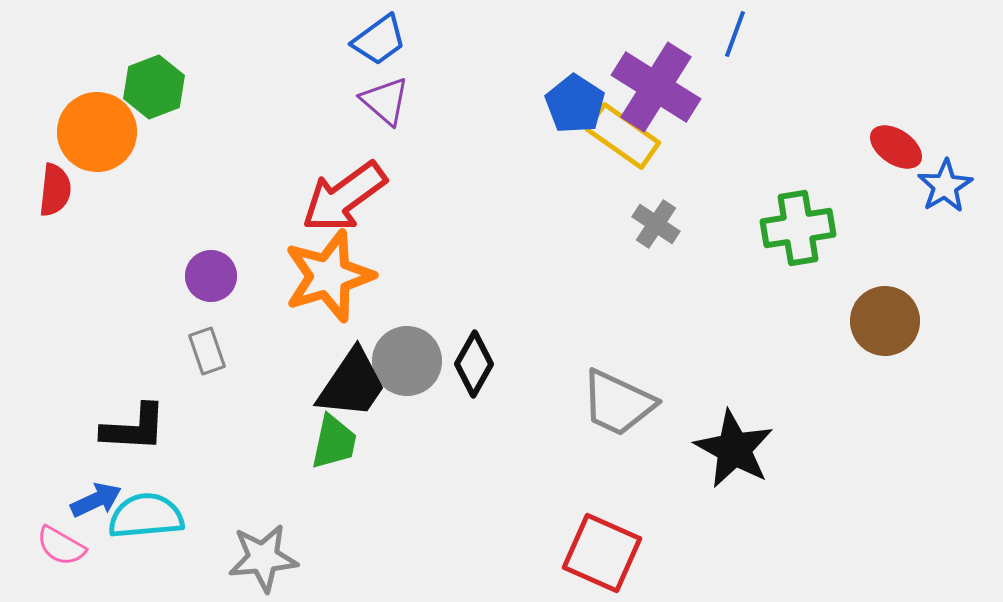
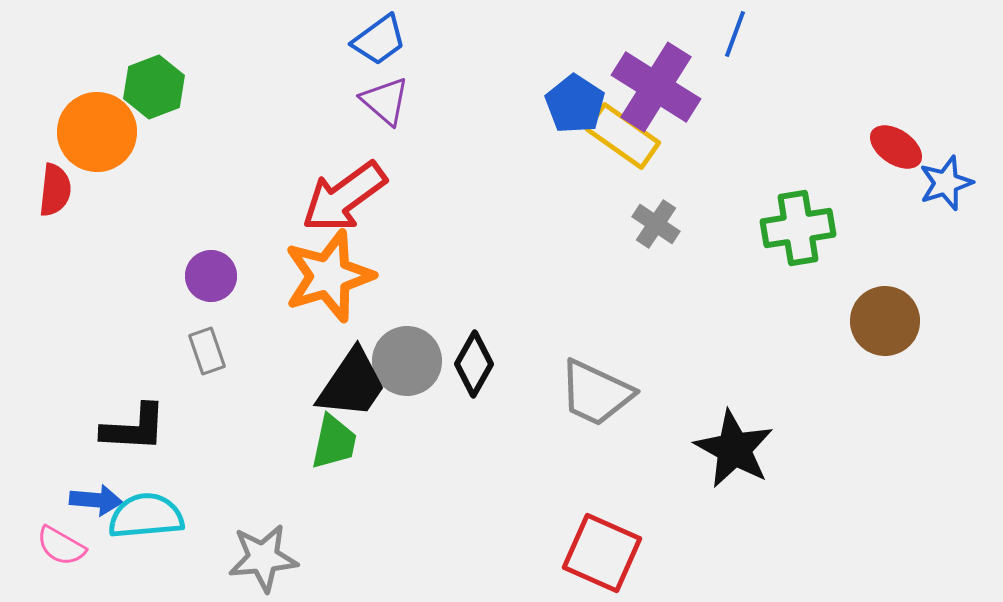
blue star: moved 1 px right, 3 px up; rotated 12 degrees clockwise
gray trapezoid: moved 22 px left, 10 px up
blue arrow: rotated 30 degrees clockwise
